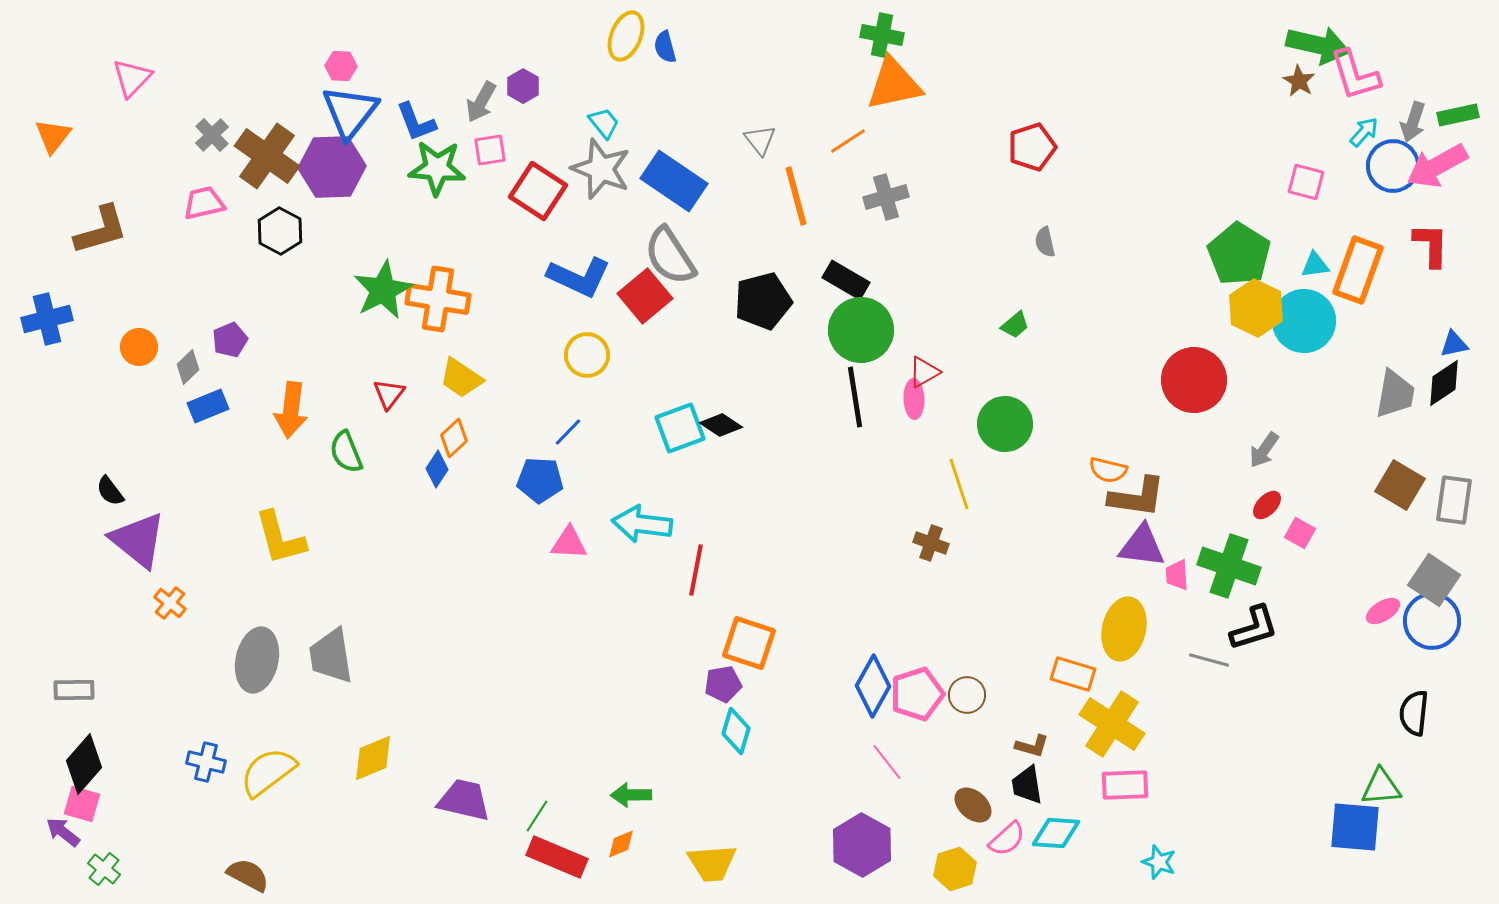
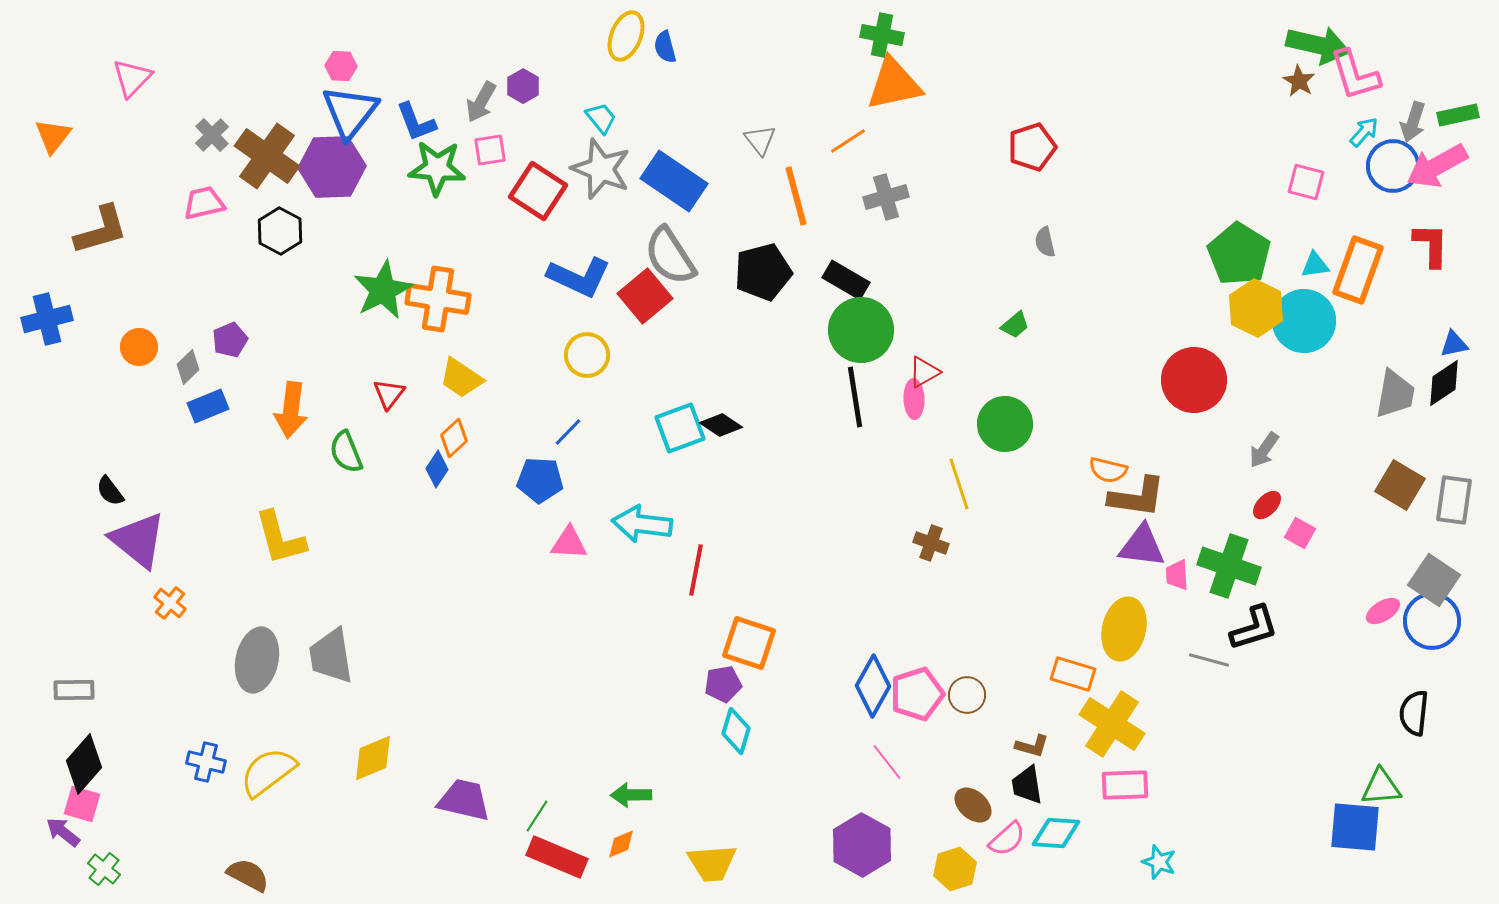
cyan trapezoid at (604, 123): moved 3 px left, 5 px up
black pentagon at (763, 301): moved 29 px up
